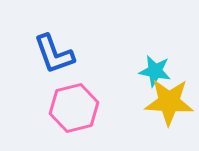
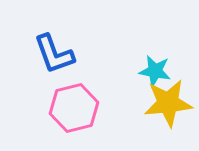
yellow star: moved 1 px left, 1 px down; rotated 9 degrees counterclockwise
